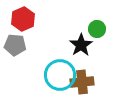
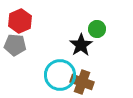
red hexagon: moved 3 px left, 2 px down
brown cross: rotated 25 degrees clockwise
